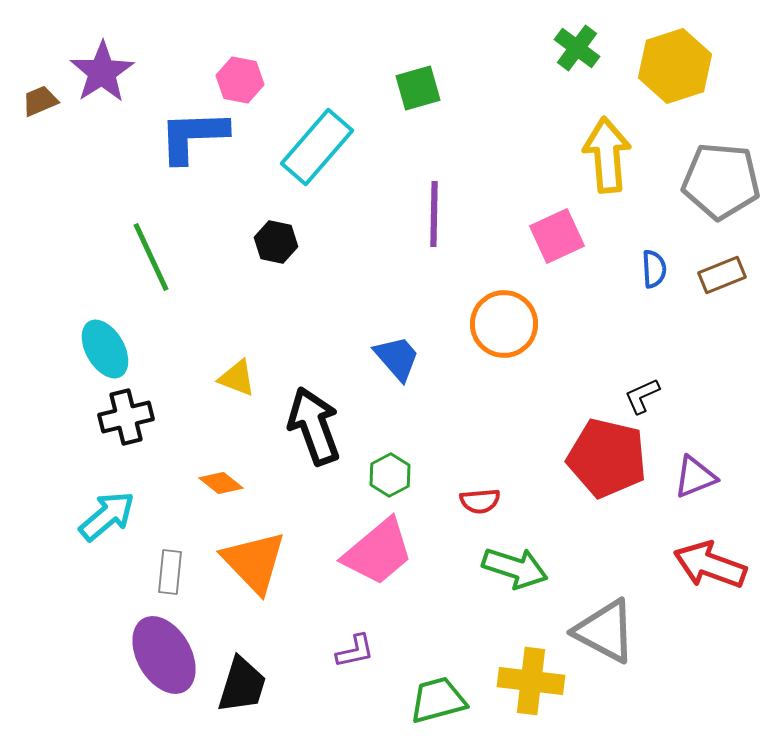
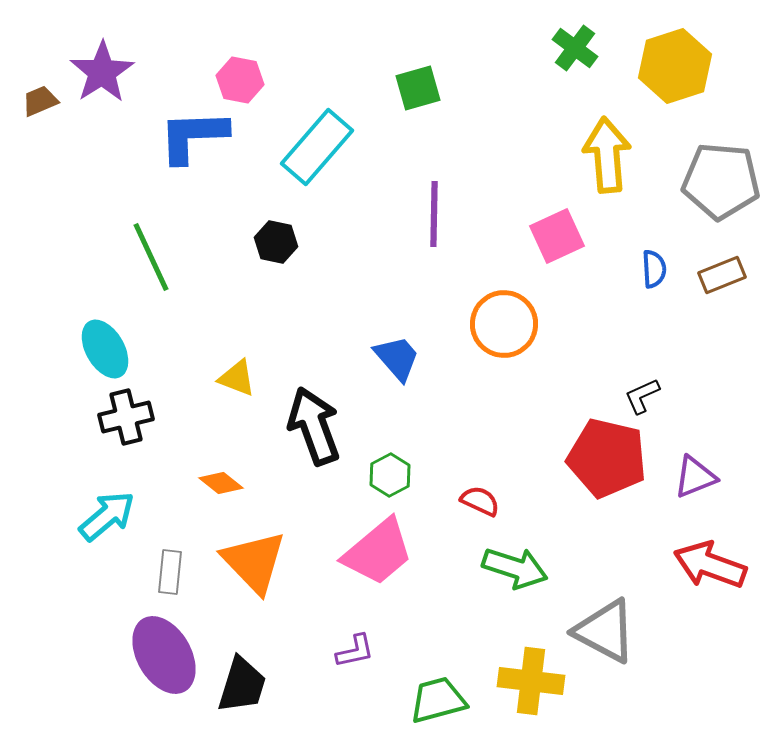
green cross: moved 2 px left
red semicircle: rotated 150 degrees counterclockwise
